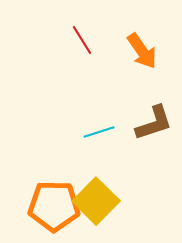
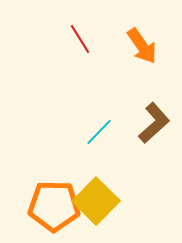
red line: moved 2 px left, 1 px up
orange arrow: moved 5 px up
brown L-shape: rotated 24 degrees counterclockwise
cyan line: rotated 28 degrees counterclockwise
